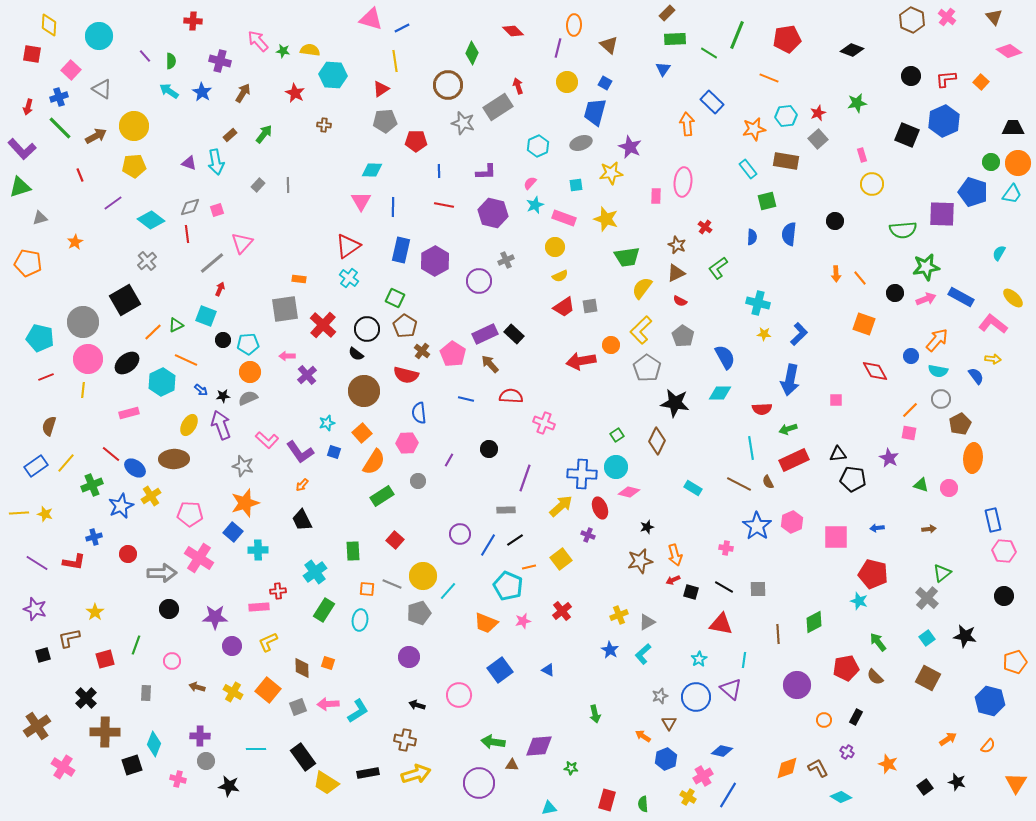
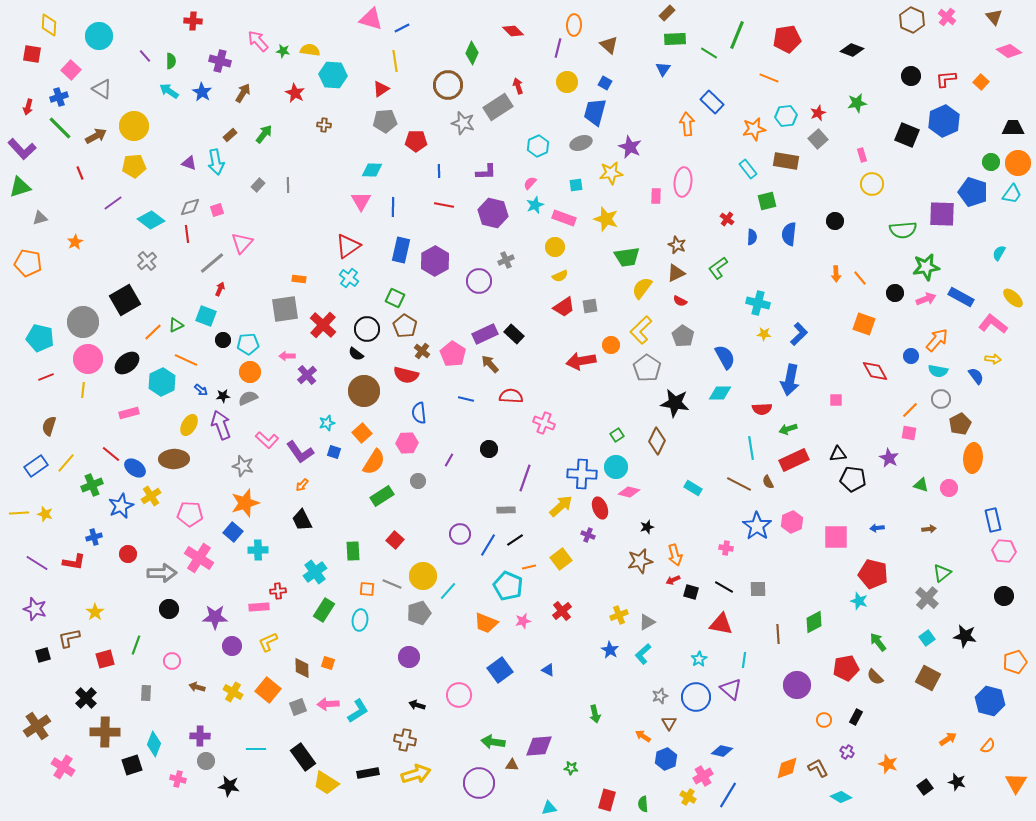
red line at (80, 175): moved 2 px up
red cross at (705, 227): moved 22 px right, 8 px up
